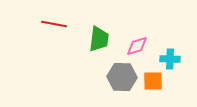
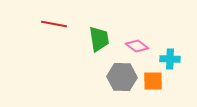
green trapezoid: rotated 16 degrees counterclockwise
pink diamond: rotated 55 degrees clockwise
